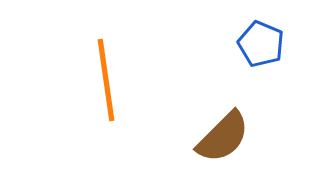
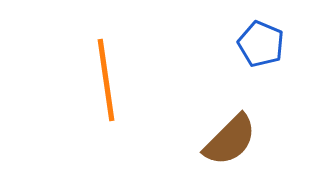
brown semicircle: moved 7 px right, 3 px down
